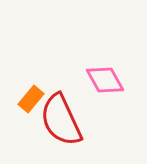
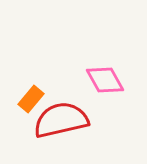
red semicircle: rotated 102 degrees clockwise
